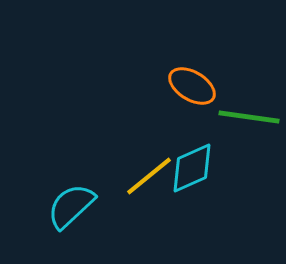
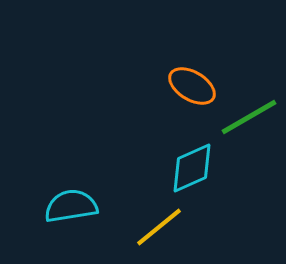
green line: rotated 38 degrees counterclockwise
yellow line: moved 10 px right, 51 px down
cyan semicircle: rotated 34 degrees clockwise
